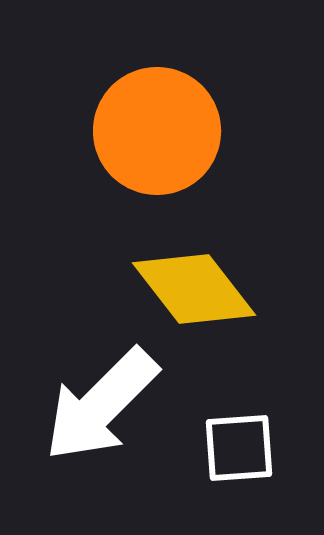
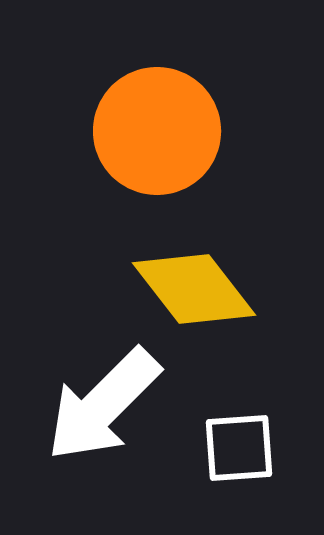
white arrow: moved 2 px right
